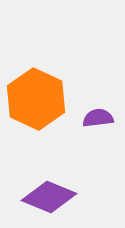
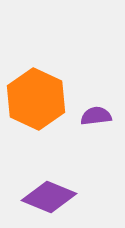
purple semicircle: moved 2 px left, 2 px up
